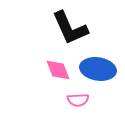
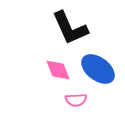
blue ellipse: rotated 28 degrees clockwise
pink semicircle: moved 2 px left
